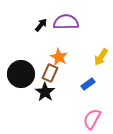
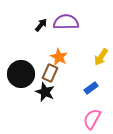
blue rectangle: moved 3 px right, 4 px down
black star: rotated 12 degrees counterclockwise
